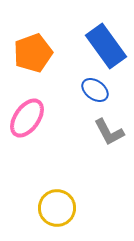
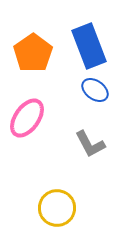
blue rectangle: moved 17 px left; rotated 15 degrees clockwise
orange pentagon: rotated 15 degrees counterclockwise
gray L-shape: moved 19 px left, 12 px down
